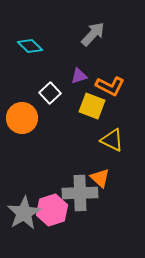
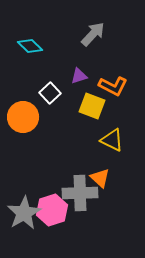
orange L-shape: moved 3 px right
orange circle: moved 1 px right, 1 px up
